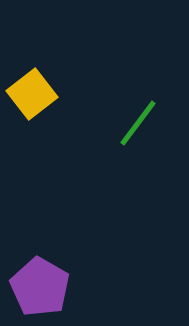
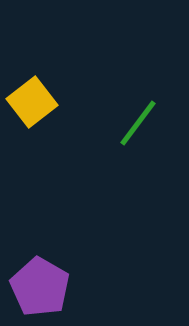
yellow square: moved 8 px down
